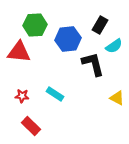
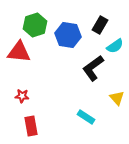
green hexagon: rotated 15 degrees counterclockwise
blue hexagon: moved 4 px up; rotated 15 degrees clockwise
cyan semicircle: moved 1 px right
black L-shape: moved 4 px down; rotated 112 degrees counterclockwise
cyan rectangle: moved 31 px right, 23 px down
yellow triangle: rotated 21 degrees clockwise
red rectangle: rotated 36 degrees clockwise
